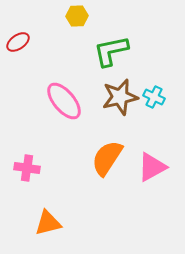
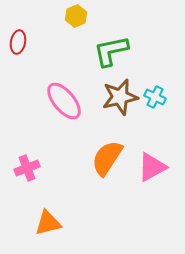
yellow hexagon: moved 1 px left; rotated 20 degrees counterclockwise
red ellipse: rotated 45 degrees counterclockwise
cyan cross: moved 1 px right
pink cross: rotated 30 degrees counterclockwise
